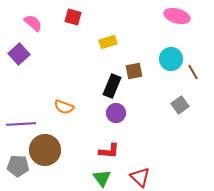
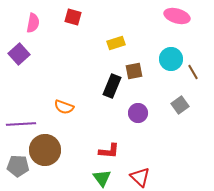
pink semicircle: rotated 60 degrees clockwise
yellow rectangle: moved 8 px right, 1 px down
purple circle: moved 22 px right
